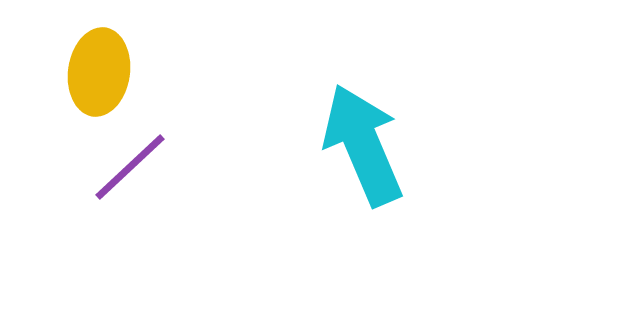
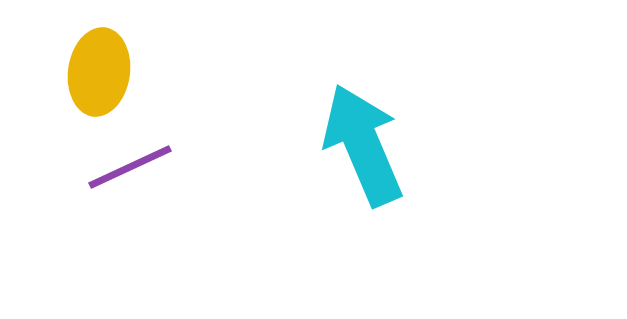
purple line: rotated 18 degrees clockwise
